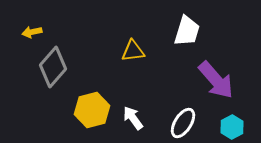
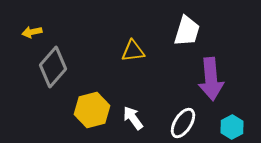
purple arrow: moved 5 px left, 1 px up; rotated 36 degrees clockwise
